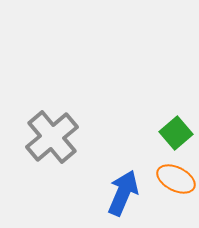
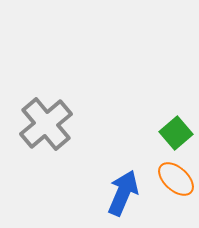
gray cross: moved 6 px left, 13 px up
orange ellipse: rotated 15 degrees clockwise
